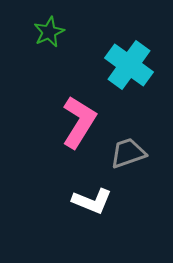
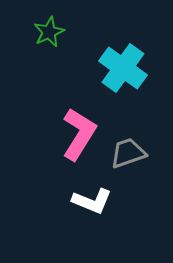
cyan cross: moved 6 px left, 3 px down
pink L-shape: moved 12 px down
